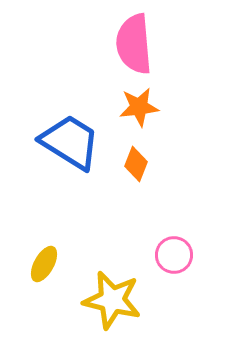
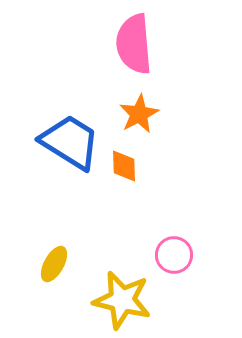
orange star: moved 7 px down; rotated 21 degrees counterclockwise
orange diamond: moved 12 px left, 2 px down; rotated 24 degrees counterclockwise
yellow ellipse: moved 10 px right
yellow star: moved 10 px right
